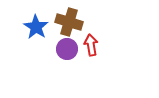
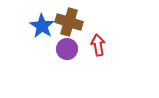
blue star: moved 6 px right, 1 px up
red arrow: moved 7 px right
